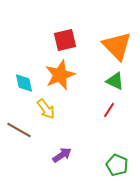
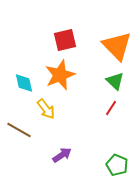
green triangle: rotated 18 degrees clockwise
red line: moved 2 px right, 2 px up
